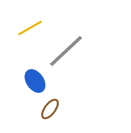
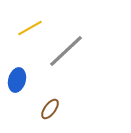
blue ellipse: moved 18 px left, 1 px up; rotated 50 degrees clockwise
